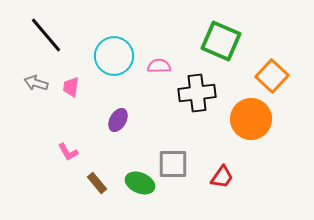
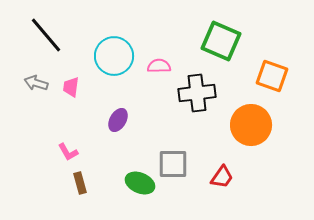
orange square: rotated 24 degrees counterclockwise
orange circle: moved 6 px down
brown rectangle: moved 17 px left; rotated 25 degrees clockwise
